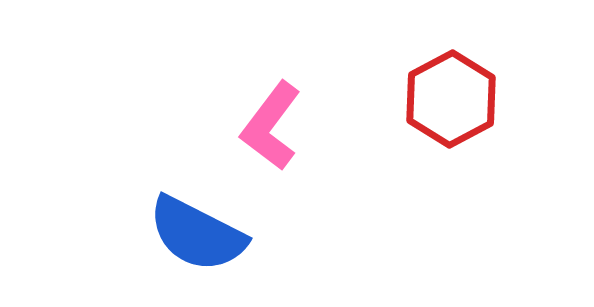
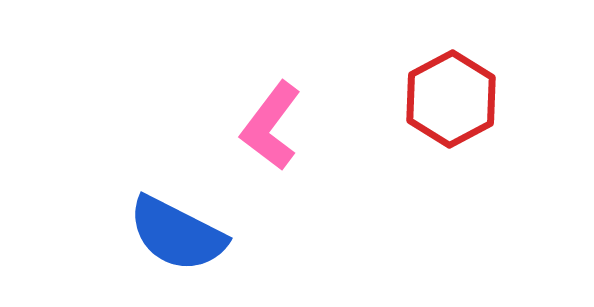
blue semicircle: moved 20 px left
